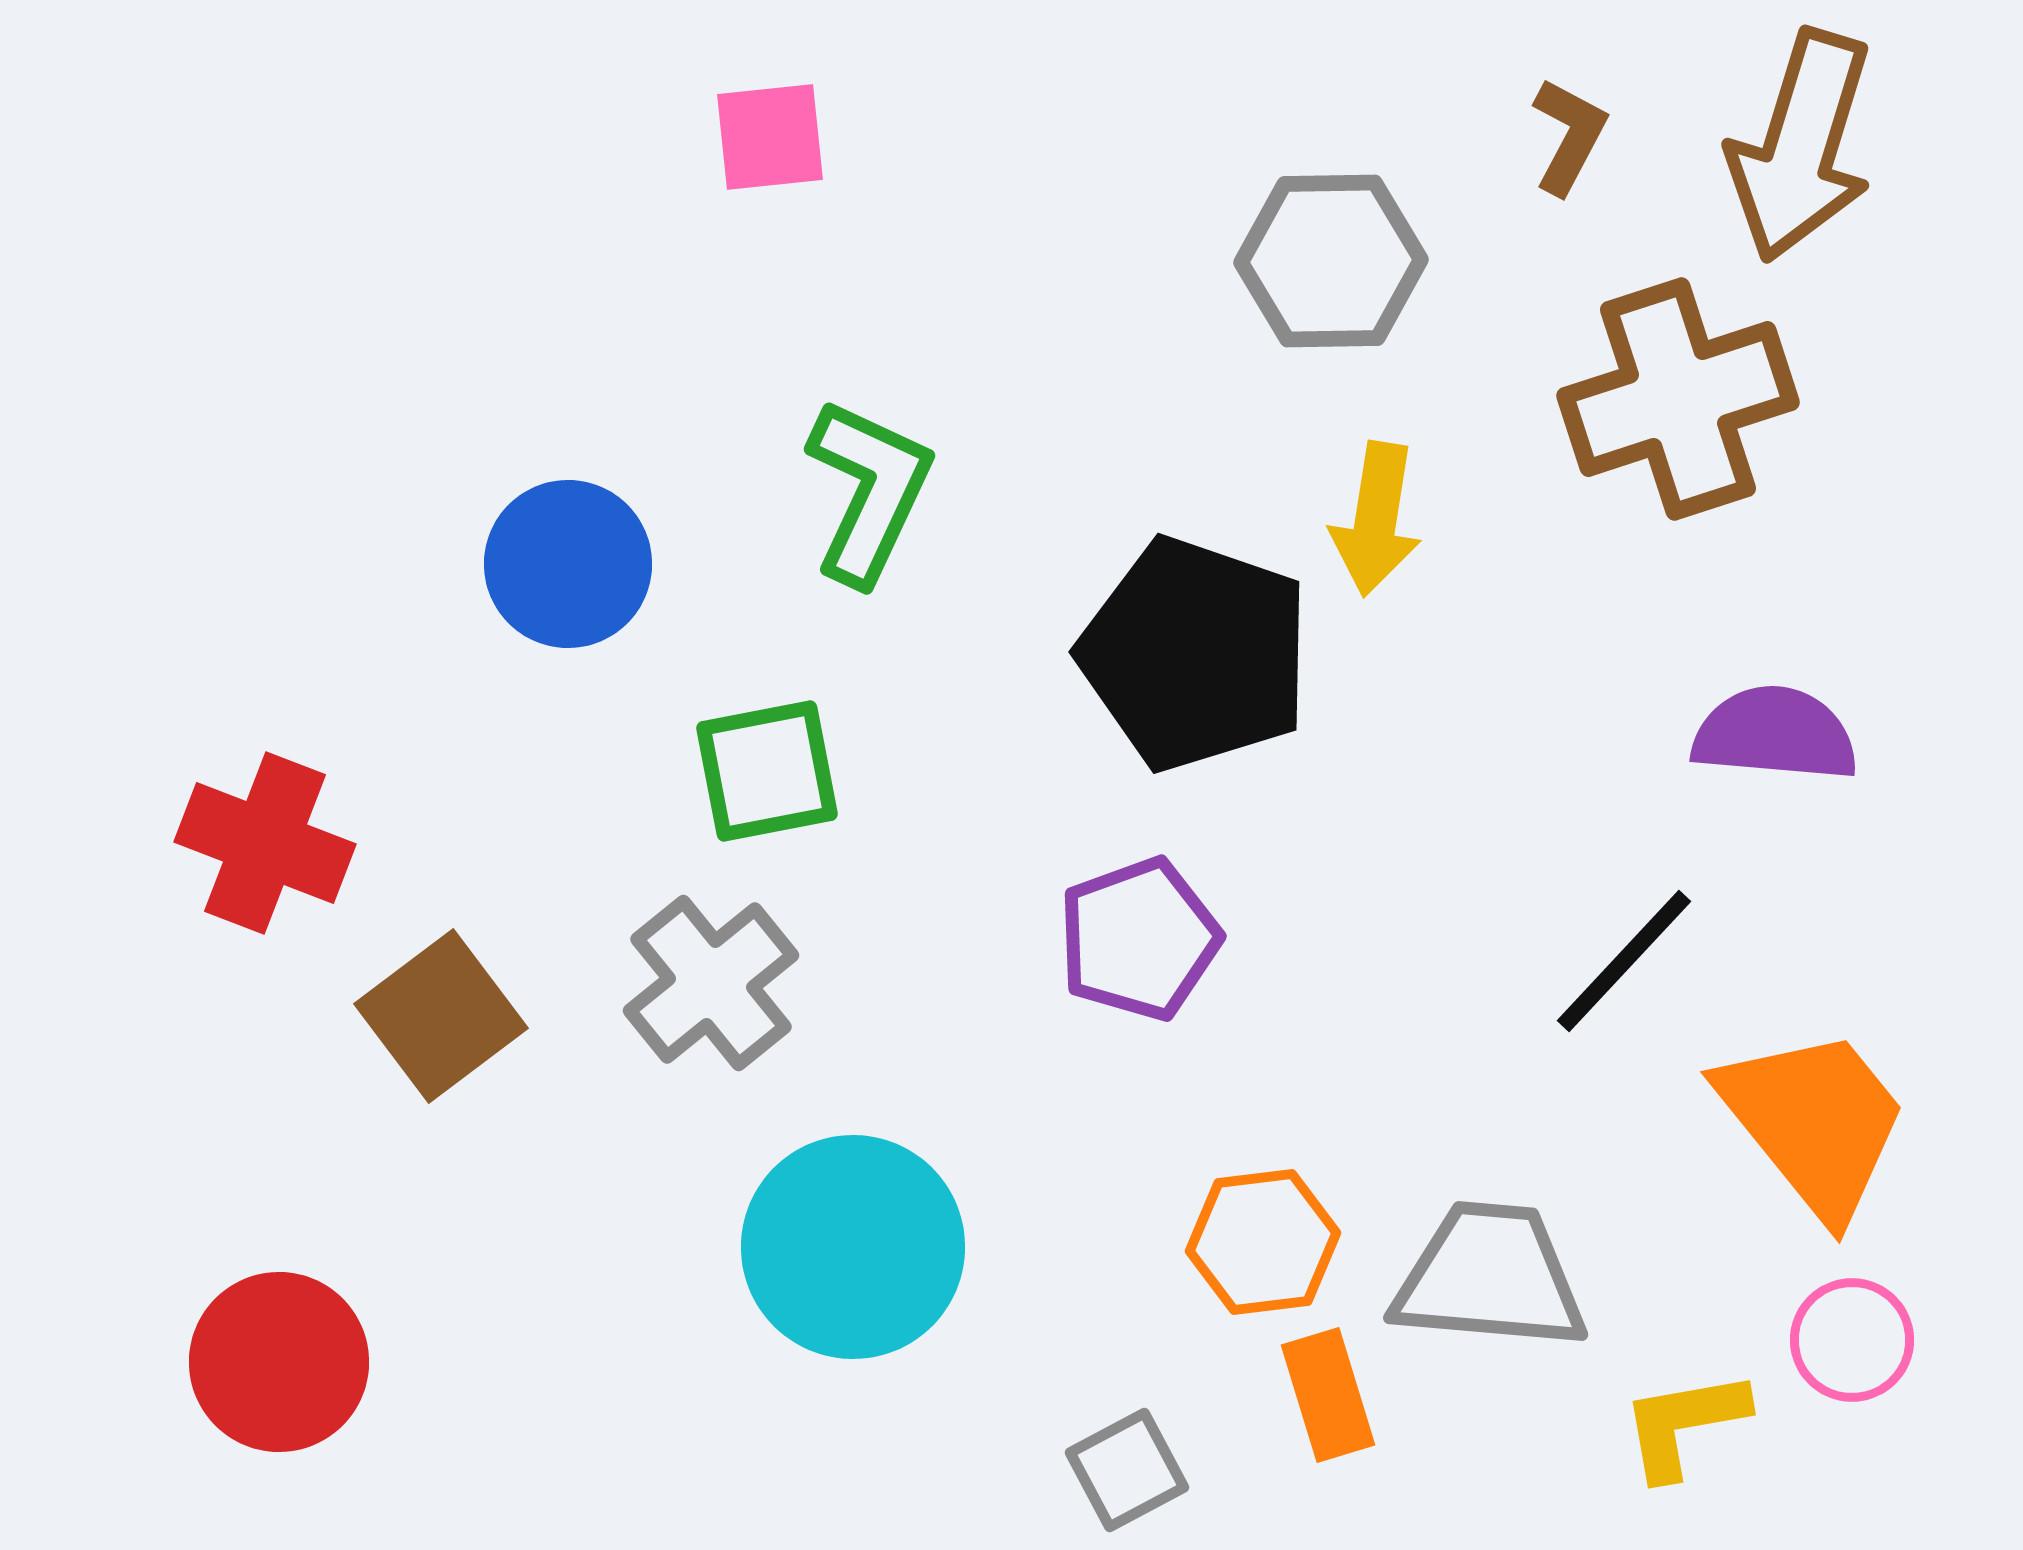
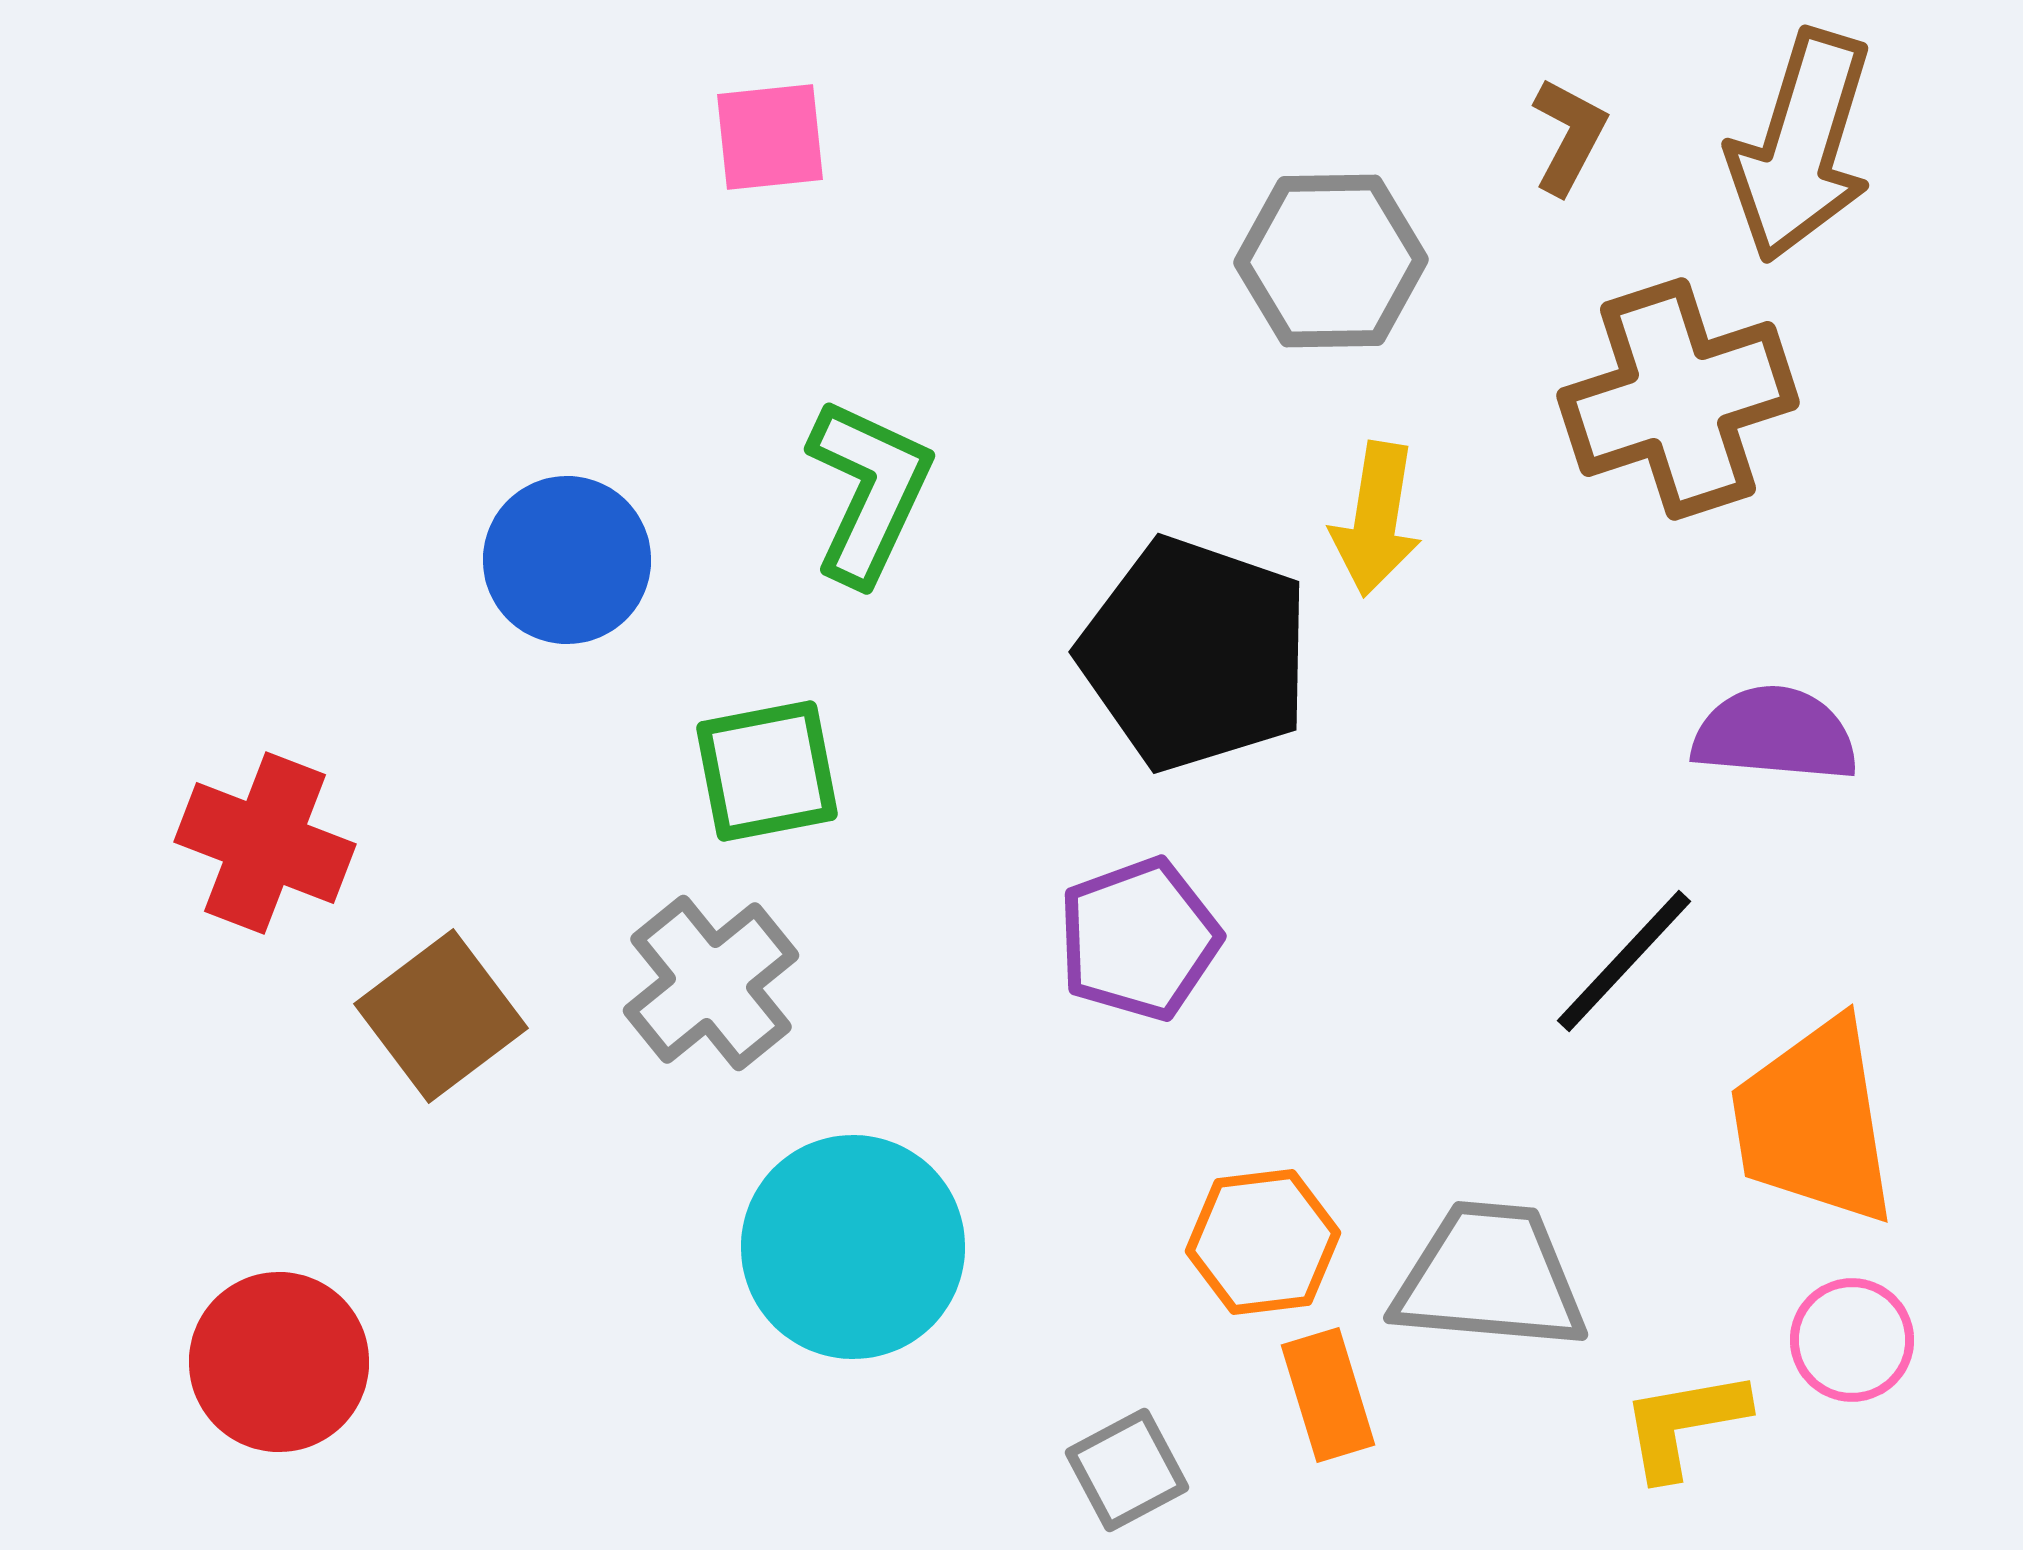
blue circle: moved 1 px left, 4 px up
orange trapezoid: rotated 150 degrees counterclockwise
